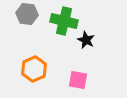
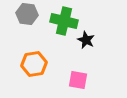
orange hexagon: moved 5 px up; rotated 15 degrees clockwise
